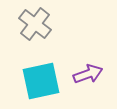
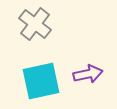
purple arrow: rotated 8 degrees clockwise
